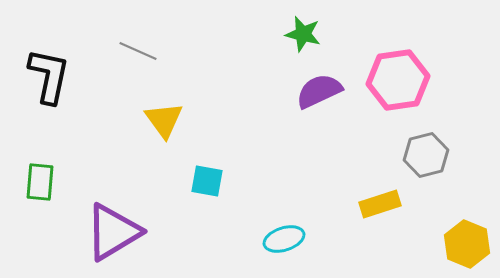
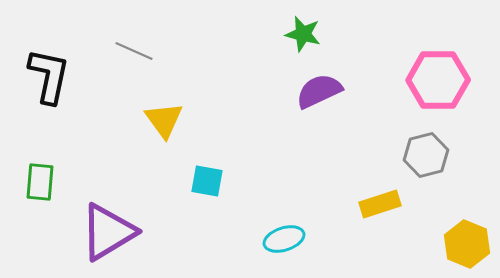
gray line: moved 4 px left
pink hexagon: moved 40 px right; rotated 8 degrees clockwise
purple triangle: moved 5 px left
